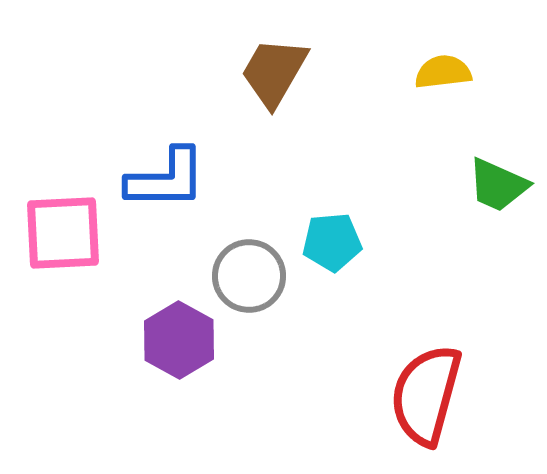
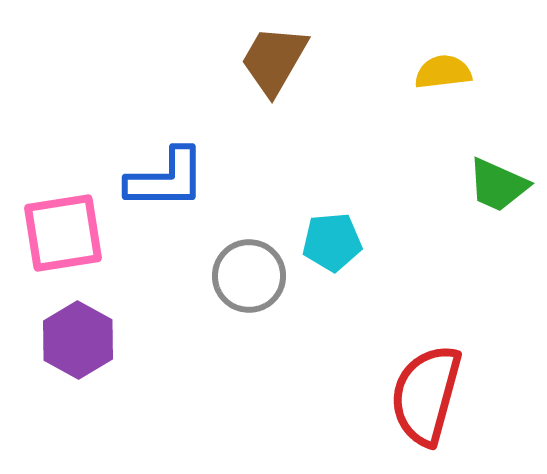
brown trapezoid: moved 12 px up
pink square: rotated 6 degrees counterclockwise
purple hexagon: moved 101 px left
